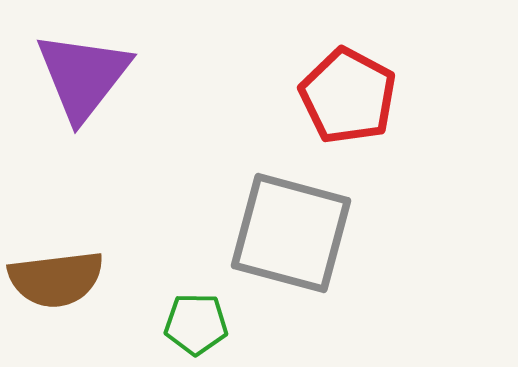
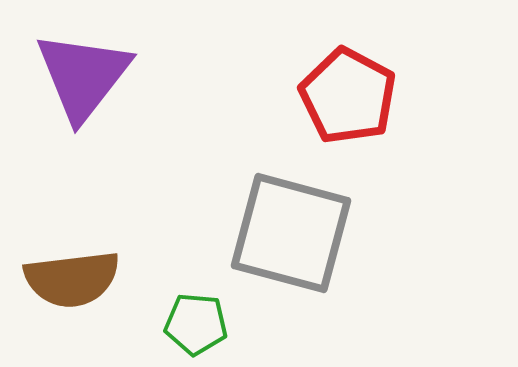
brown semicircle: moved 16 px right
green pentagon: rotated 4 degrees clockwise
